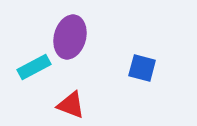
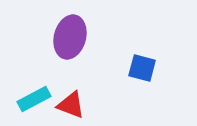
cyan rectangle: moved 32 px down
